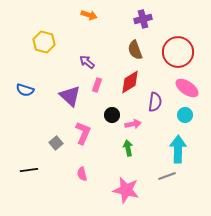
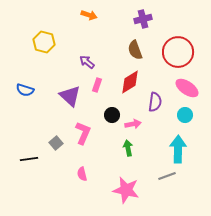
black line: moved 11 px up
